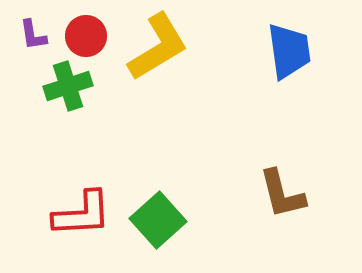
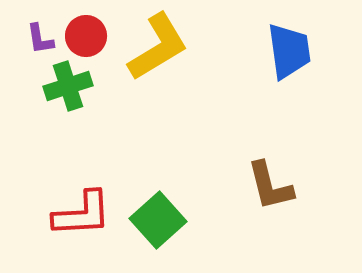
purple L-shape: moved 7 px right, 4 px down
brown L-shape: moved 12 px left, 8 px up
